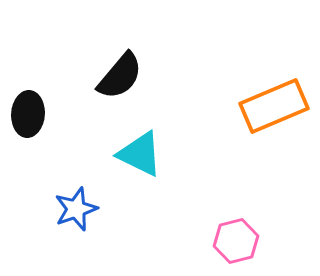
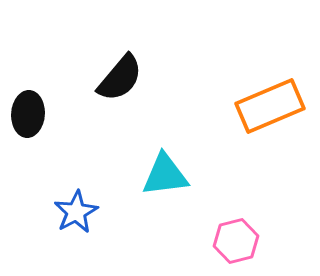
black semicircle: moved 2 px down
orange rectangle: moved 4 px left
cyan triangle: moved 25 px right, 21 px down; rotated 33 degrees counterclockwise
blue star: moved 3 px down; rotated 9 degrees counterclockwise
